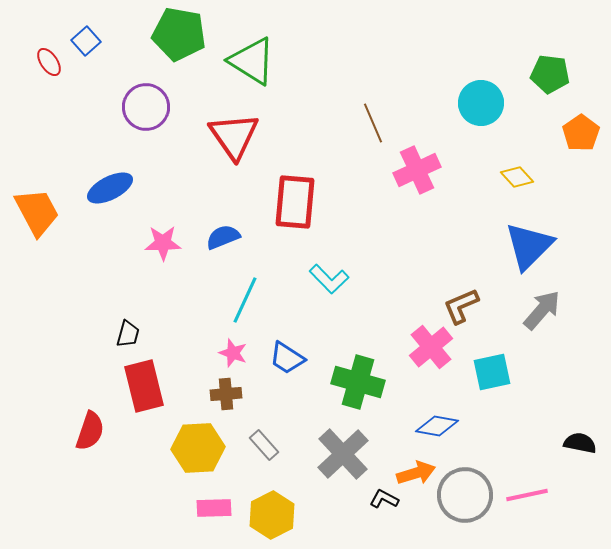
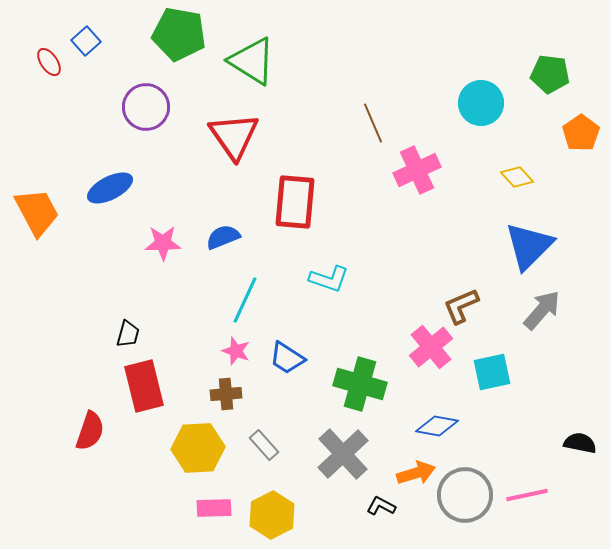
cyan L-shape at (329, 279): rotated 27 degrees counterclockwise
pink star at (233, 353): moved 3 px right, 2 px up
green cross at (358, 382): moved 2 px right, 2 px down
black L-shape at (384, 499): moved 3 px left, 7 px down
